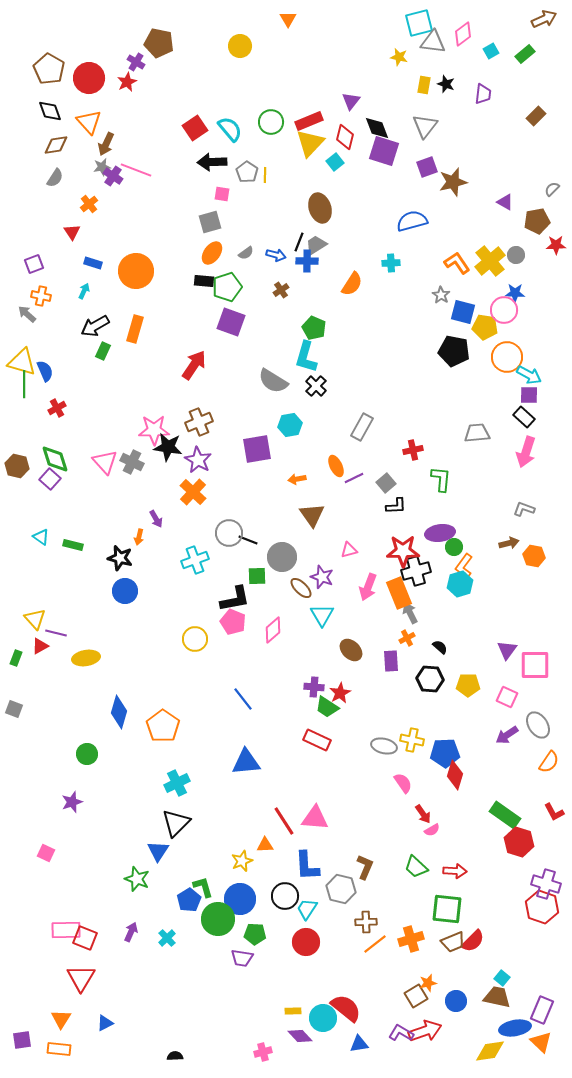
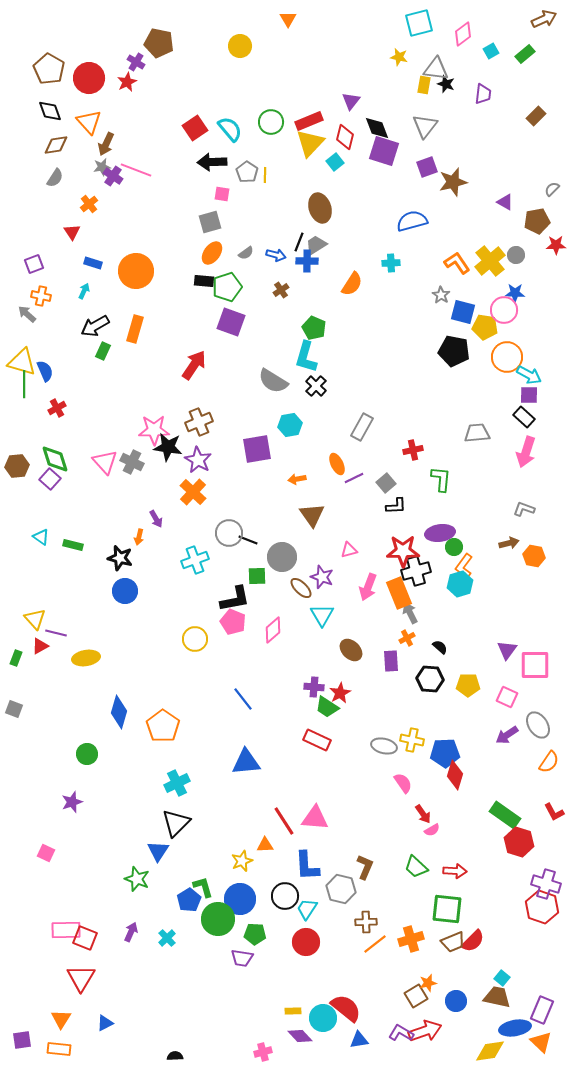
gray triangle at (433, 42): moved 3 px right, 27 px down
brown hexagon at (17, 466): rotated 20 degrees counterclockwise
orange ellipse at (336, 466): moved 1 px right, 2 px up
blue triangle at (359, 1044): moved 4 px up
